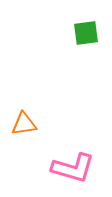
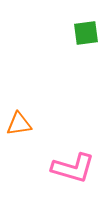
orange triangle: moved 5 px left
